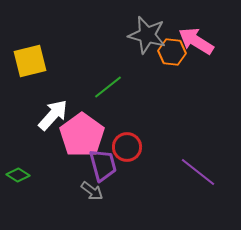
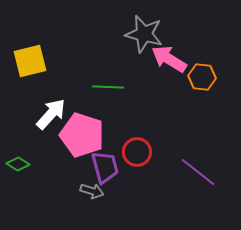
gray star: moved 3 px left, 1 px up
pink arrow: moved 27 px left, 18 px down
orange hexagon: moved 30 px right, 25 px down
green line: rotated 40 degrees clockwise
white arrow: moved 2 px left, 1 px up
pink pentagon: rotated 18 degrees counterclockwise
red circle: moved 10 px right, 5 px down
purple trapezoid: moved 2 px right, 2 px down
green diamond: moved 11 px up
gray arrow: rotated 20 degrees counterclockwise
